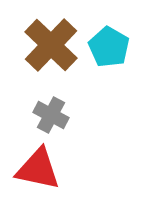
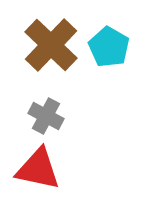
gray cross: moved 5 px left, 1 px down
